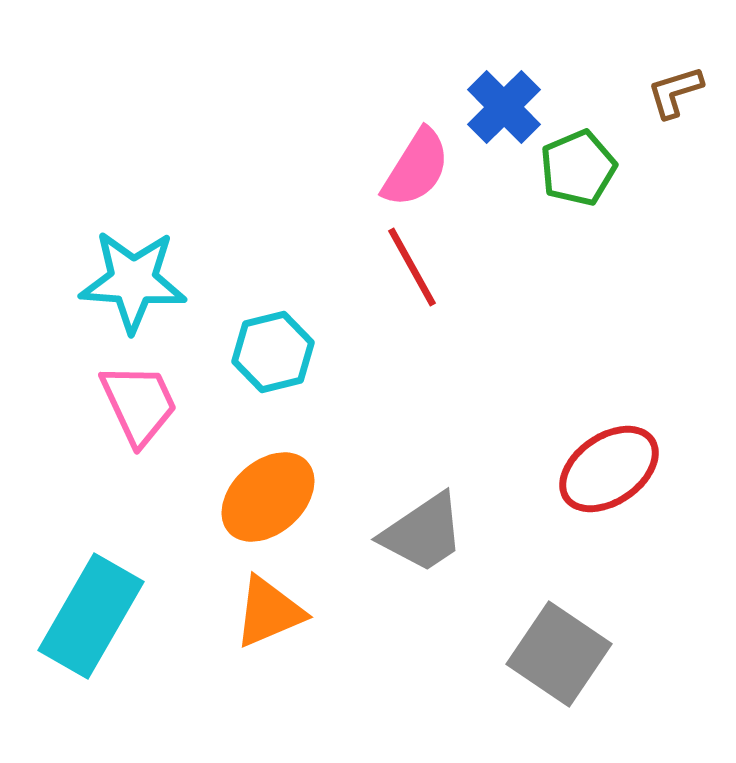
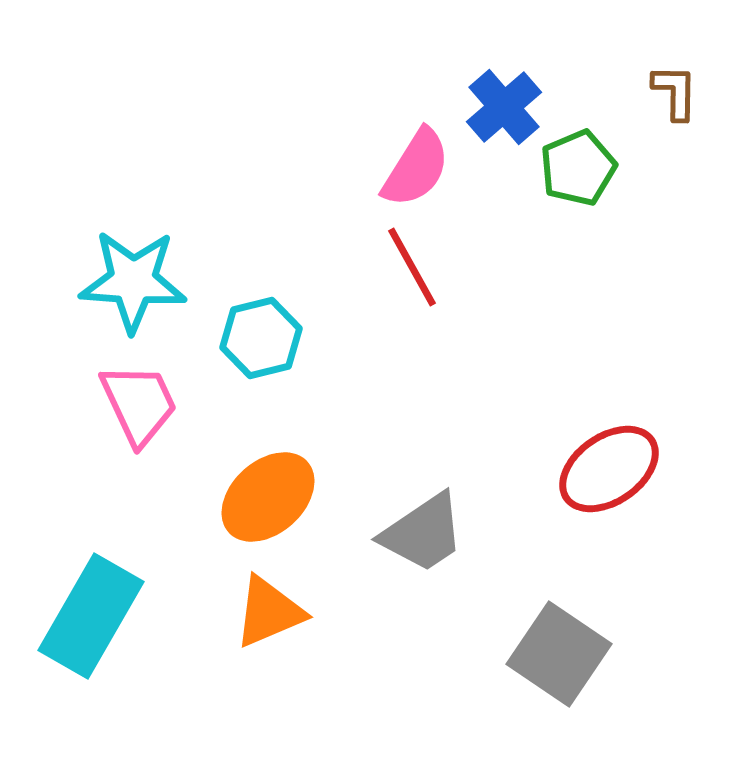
brown L-shape: rotated 108 degrees clockwise
blue cross: rotated 4 degrees clockwise
cyan hexagon: moved 12 px left, 14 px up
